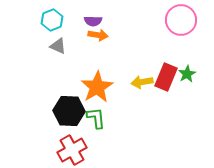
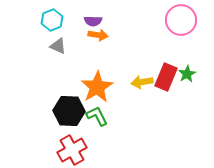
green L-shape: moved 1 px right, 2 px up; rotated 20 degrees counterclockwise
